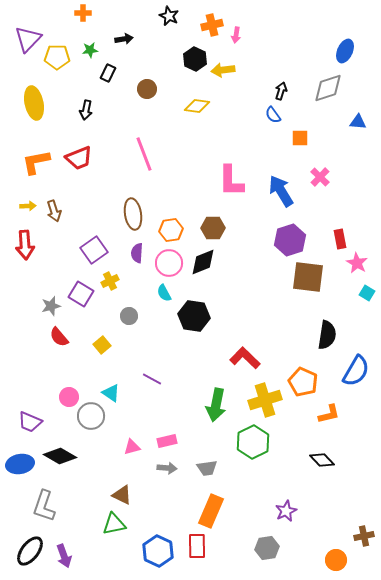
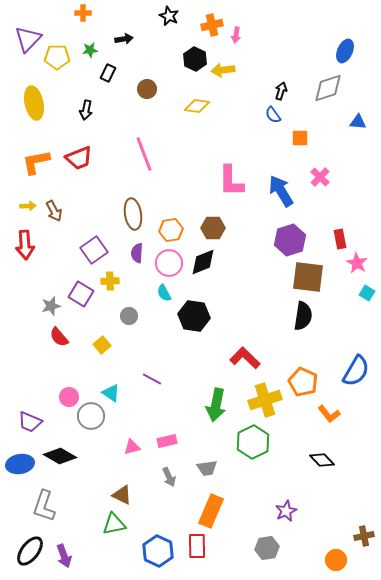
brown arrow at (54, 211): rotated 10 degrees counterclockwise
yellow cross at (110, 281): rotated 24 degrees clockwise
black semicircle at (327, 335): moved 24 px left, 19 px up
orange L-shape at (329, 414): rotated 65 degrees clockwise
gray arrow at (167, 468): moved 2 px right, 9 px down; rotated 60 degrees clockwise
